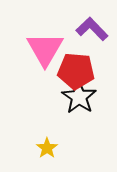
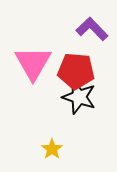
pink triangle: moved 12 px left, 14 px down
black star: rotated 16 degrees counterclockwise
yellow star: moved 5 px right, 1 px down
